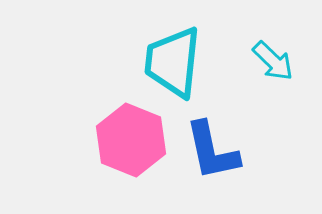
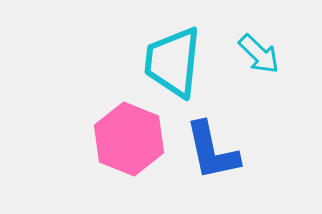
cyan arrow: moved 14 px left, 7 px up
pink hexagon: moved 2 px left, 1 px up
